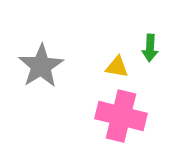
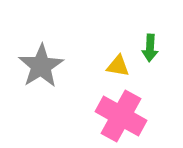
yellow triangle: moved 1 px right, 1 px up
pink cross: rotated 15 degrees clockwise
